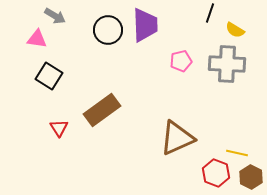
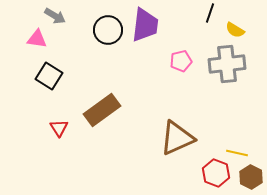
purple trapezoid: rotated 9 degrees clockwise
gray cross: rotated 9 degrees counterclockwise
